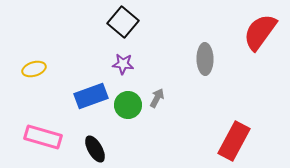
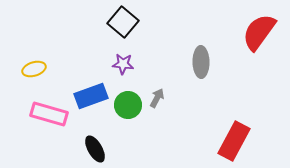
red semicircle: moved 1 px left
gray ellipse: moved 4 px left, 3 px down
pink rectangle: moved 6 px right, 23 px up
